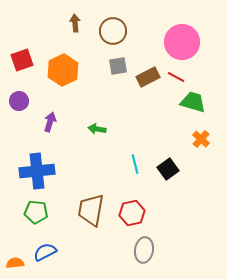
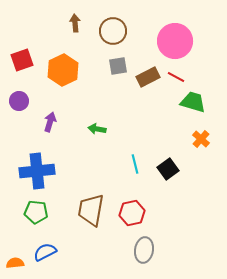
pink circle: moved 7 px left, 1 px up
